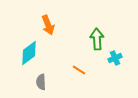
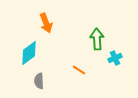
orange arrow: moved 2 px left, 2 px up
gray semicircle: moved 2 px left, 1 px up
